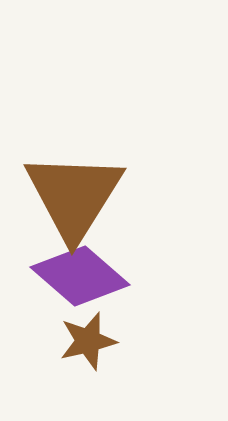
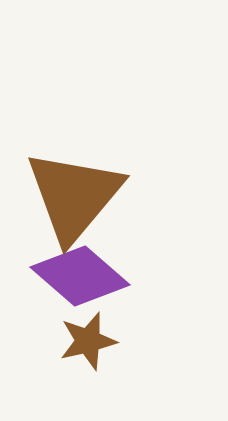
brown triangle: rotated 8 degrees clockwise
